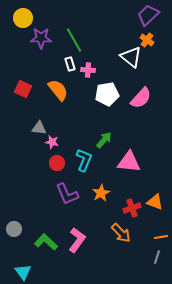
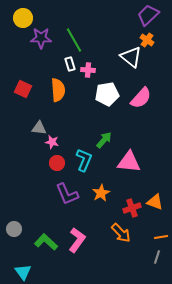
orange semicircle: rotated 35 degrees clockwise
